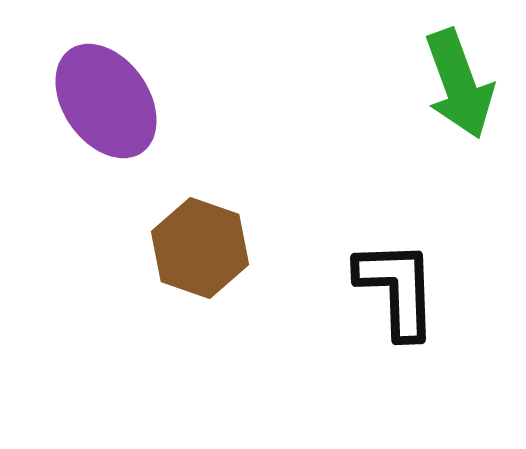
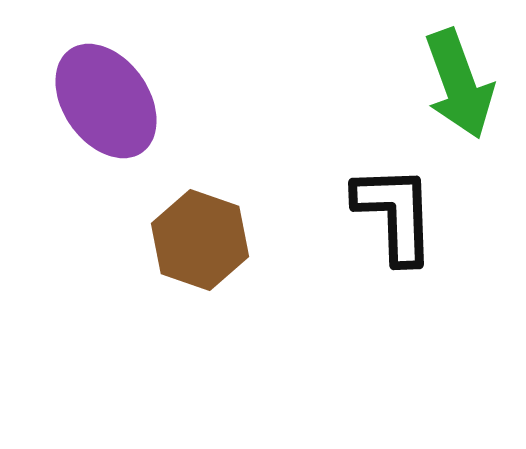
brown hexagon: moved 8 px up
black L-shape: moved 2 px left, 75 px up
